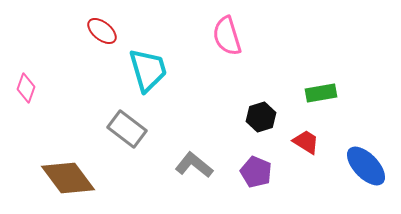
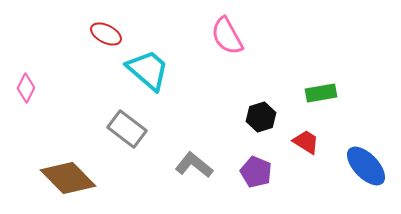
red ellipse: moved 4 px right, 3 px down; rotated 12 degrees counterclockwise
pink semicircle: rotated 12 degrees counterclockwise
cyan trapezoid: rotated 33 degrees counterclockwise
pink diamond: rotated 8 degrees clockwise
brown diamond: rotated 8 degrees counterclockwise
